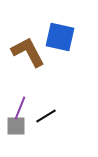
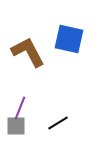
blue square: moved 9 px right, 2 px down
black line: moved 12 px right, 7 px down
